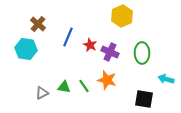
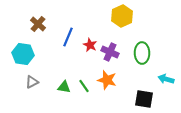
cyan hexagon: moved 3 px left, 5 px down
gray triangle: moved 10 px left, 11 px up
